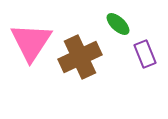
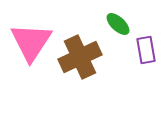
purple rectangle: moved 1 px right, 4 px up; rotated 12 degrees clockwise
